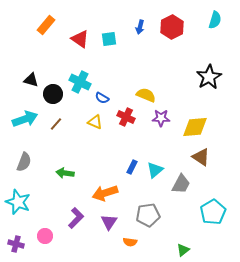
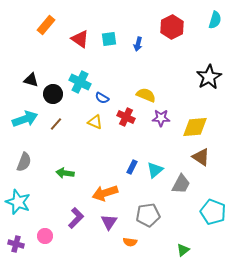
blue arrow: moved 2 px left, 17 px down
cyan pentagon: rotated 20 degrees counterclockwise
